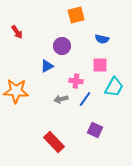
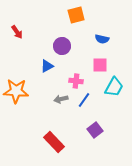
blue line: moved 1 px left, 1 px down
purple square: rotated 28 degrees clockwise
